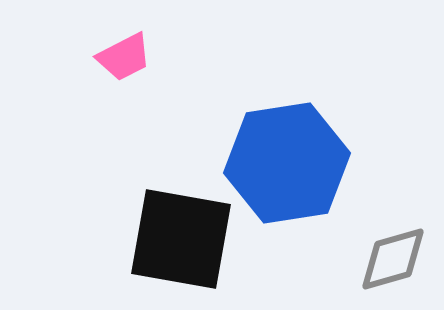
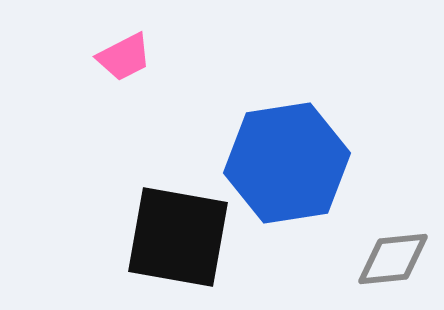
black square: moved 3 px left, 2 px up
gray diamond: rotated 10 degrees clockwise
